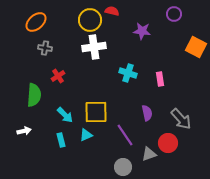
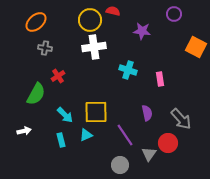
red semicircle: moved 1 px right
cyan cross: moved 3 px up
green semicircle: moved 2 px right, 1 px up; rotated 25 degrees clockwise
gray triangle: rotated 35 degrees counterclockwise
gray circle: moved 3 px left, 2 px up
